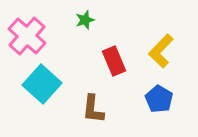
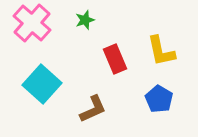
pink cross: moved 5 px right, 13 px up
yellow L-shape: rotated 56 degrees counterclockwise
red rectangle: moved 1 px right, 2 px up
brown L-shape: rotated 120 degrees counterclockwise
